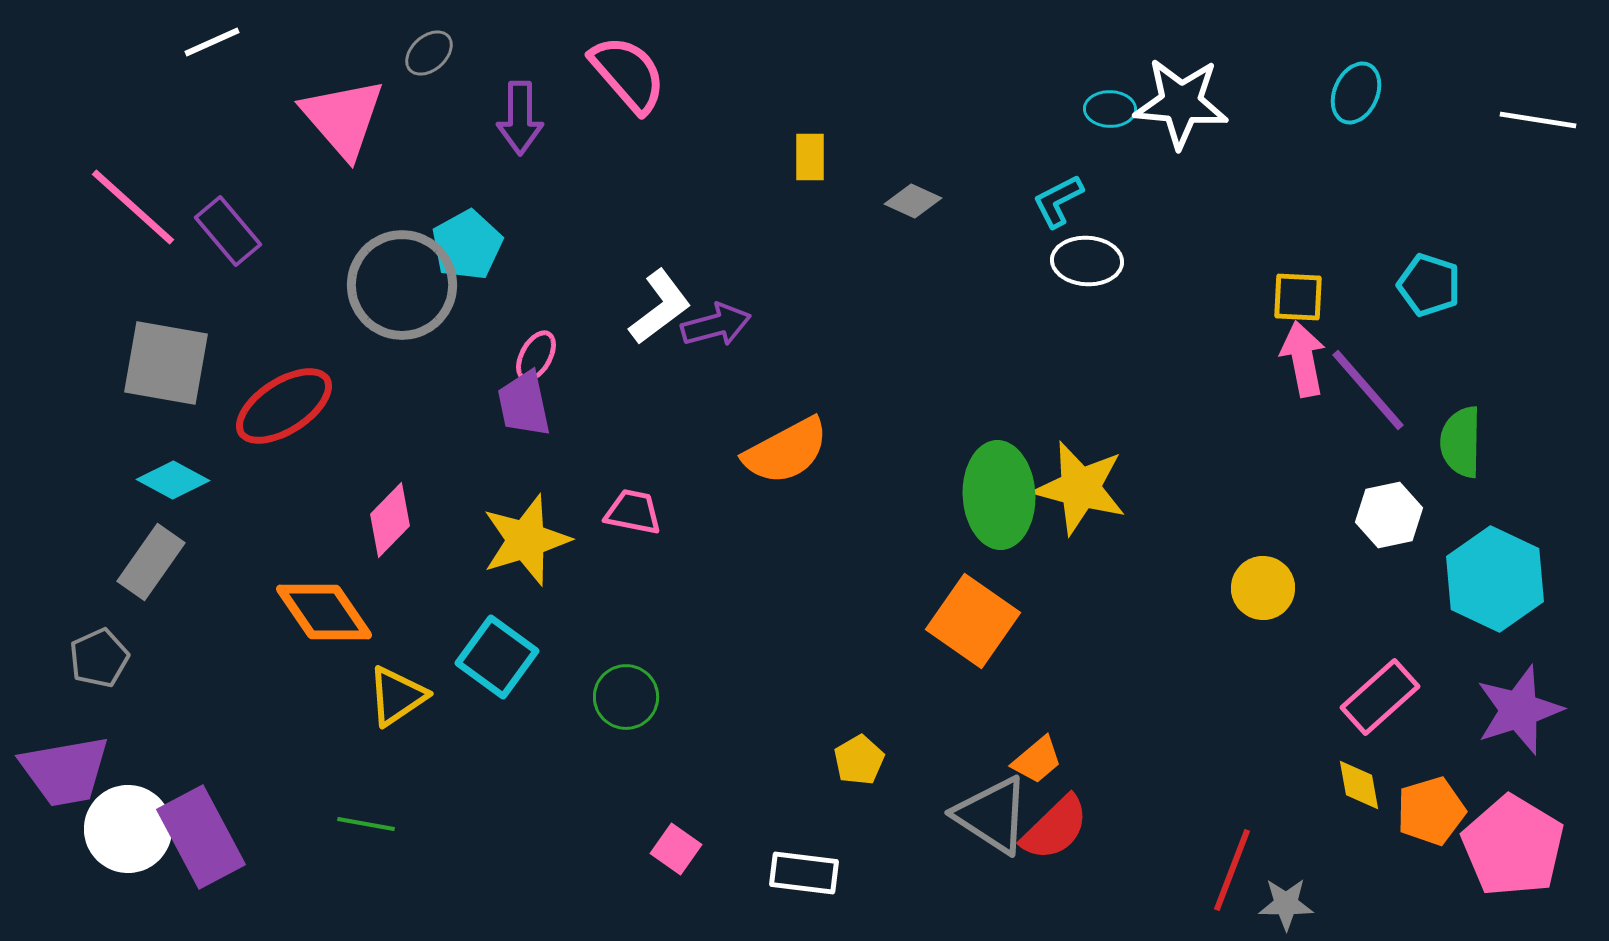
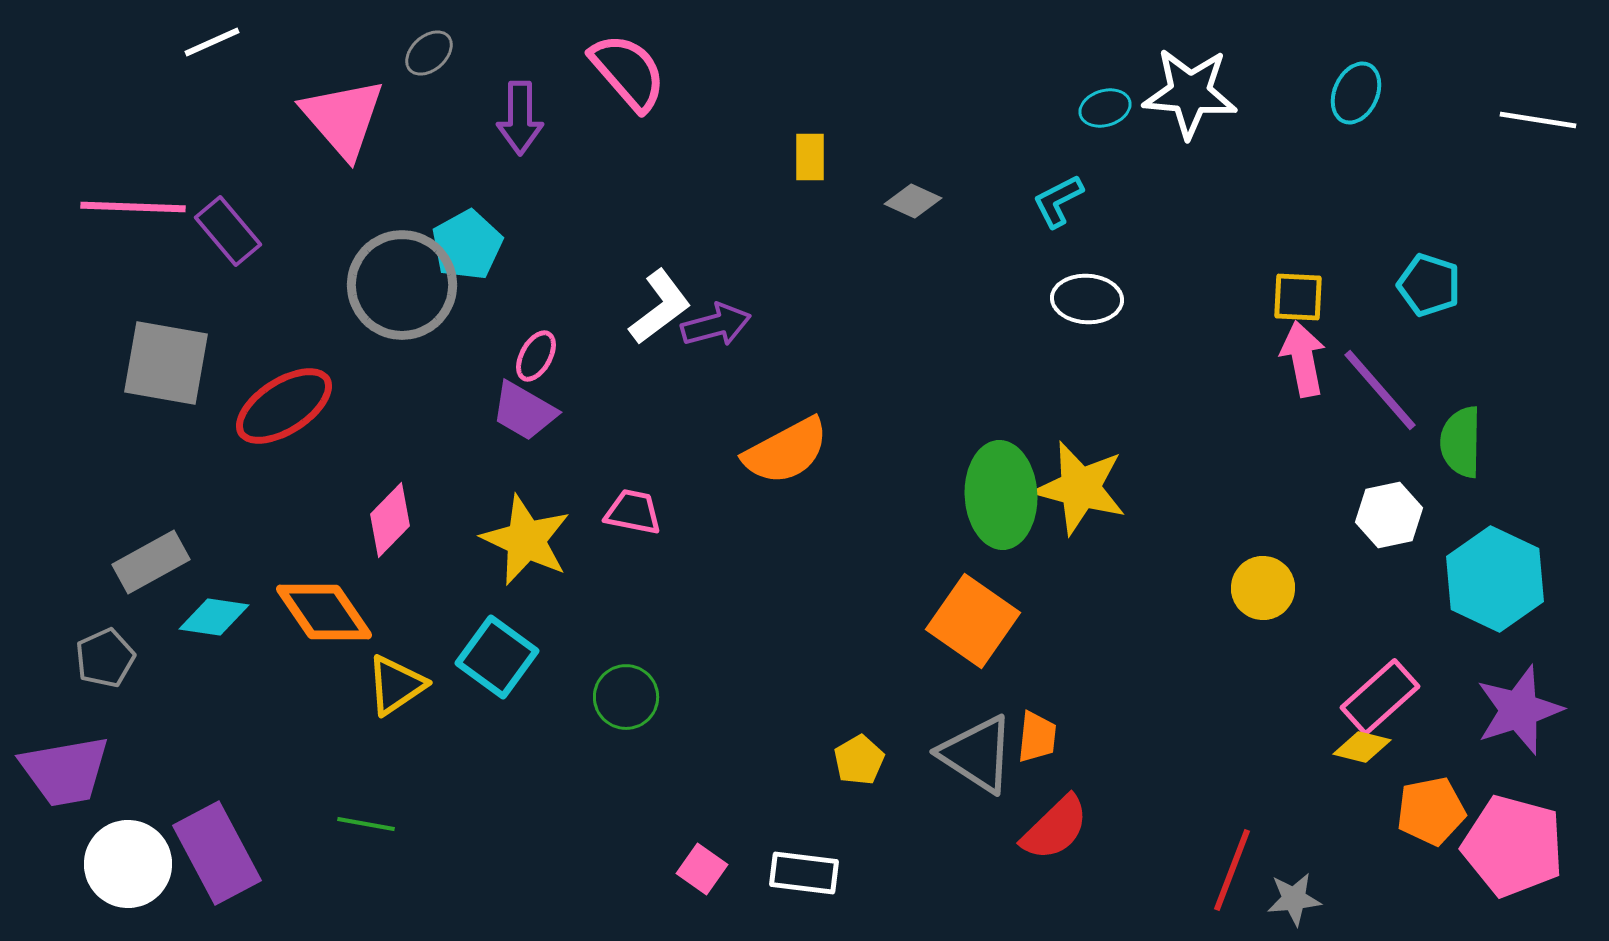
pink semicircle at (628, 74): moved 2 px up
white star at (1181, 103): moved 9 px right, 10 px up
cyan ellipse at (1110, 109): moved 5 px left, 1 px up; rotated 18 degrees counterclockwise
pink line at (133, 207): rotated 40 degrees counterclockwise
white ellipse at (1087, 261): moved 38 px down
purple line at (1368, 390): moved 12 px right
purple trapezoid at (524, 404): moved 7 px down; rotated 48 degrees counterclockwise
cyan diamond at (173, 480): moved 41 px right, 137 px down; rotated 20 degrees counterclockwise
green ellipse at (999, 495): moved 2 px right
yellow star at (526, 540): rotated 30 degrees counterclockwise
gray rectangle at (151, 562): rotated 26 degrees clockwise
gray pentagon at (99, 658): moved 6 px right
yellow triangle at (397, 696): moved 1 px left, 11 px up
orange trapezoid at (1037, 760): moved 23 px up; rotated 44 degrees counterclockwise
yellow diamond at (1359, 785): moved 3 px right, 38 px up; rotated 66 degrees counterclockwise
orange pentagon at (1431, 811): rotated 6 degrees clockwise
gray triangle at (992, 815): moved 15 px left, 61 px up
white circle at (128, 829): moved 35 px down
purple rectangle at (201, 837): moved 16 px right, 16 px down
pink pentagon at (1513, 846): rotated 16 degrees counterclockwise
pink square at (676, 849): moved 26 px right, 20 px down
gray star at (1286, 904): moved 8 px right, 5 px up; rotated 6 degrees counterclockwise
